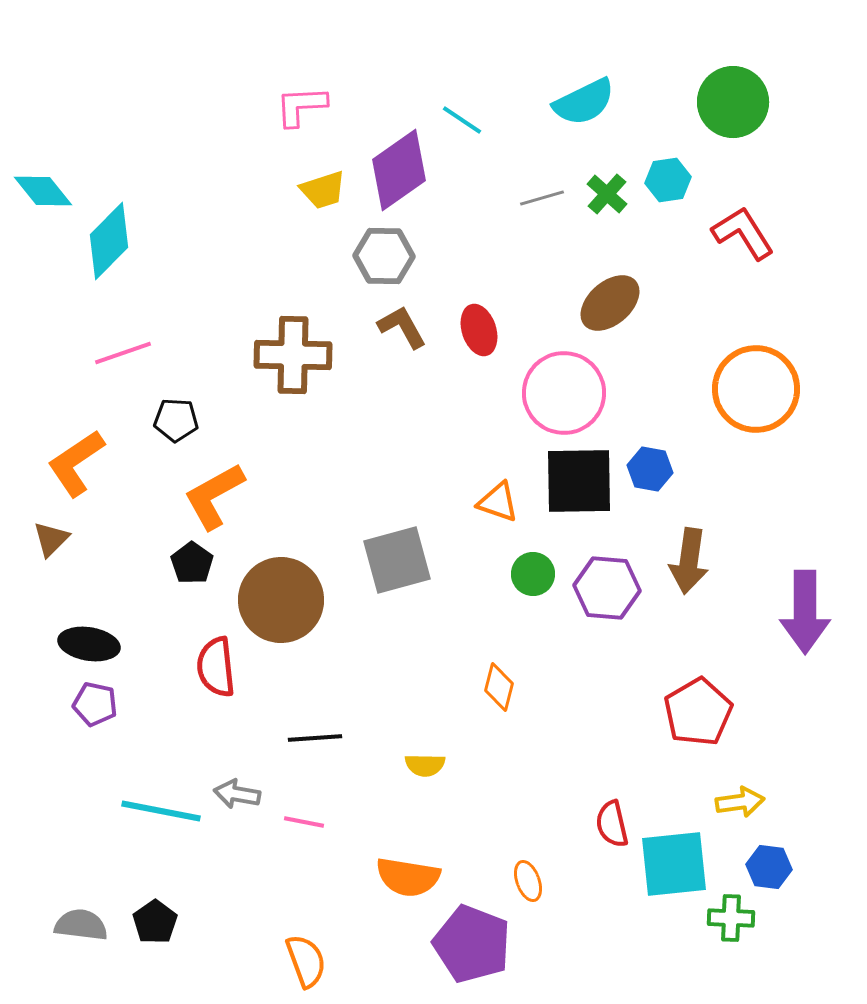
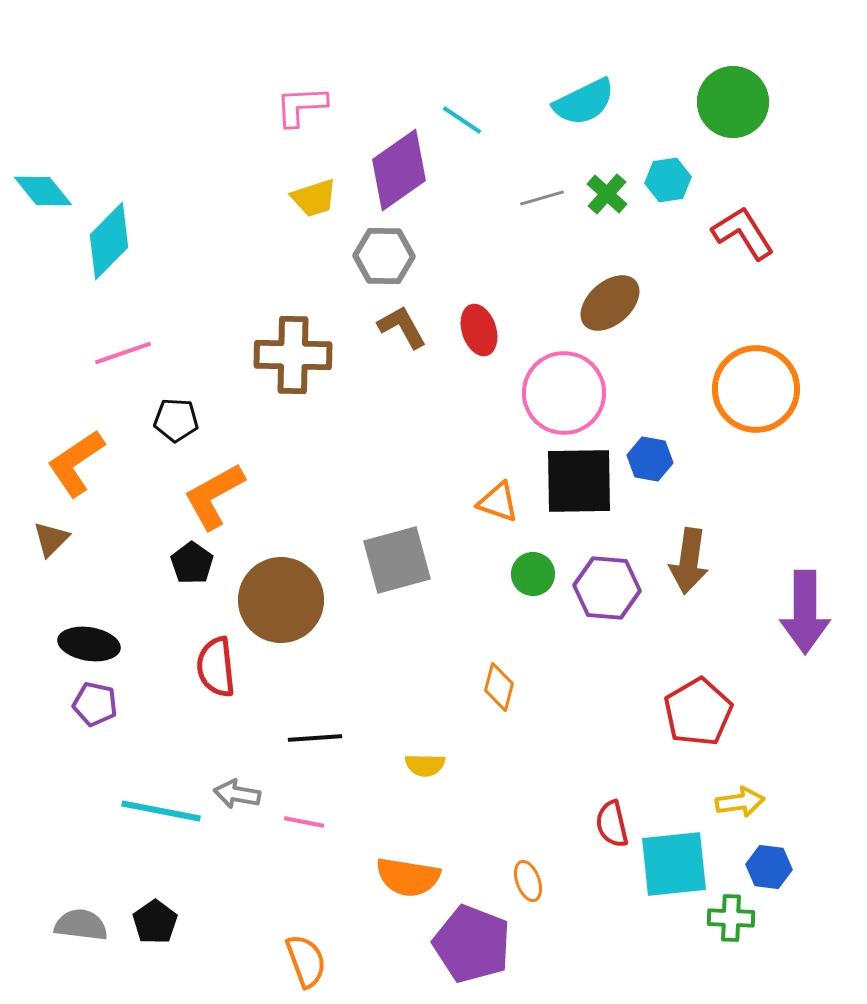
yellow trapezoid at (323, 190): moved 9 px left, 8 px down
blue hexagon at (650, 469): moved 10 px up
